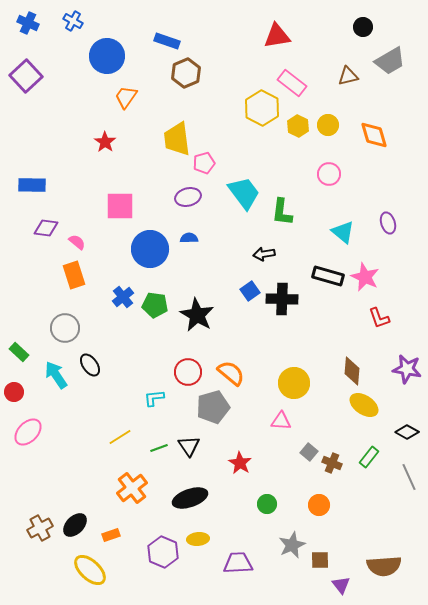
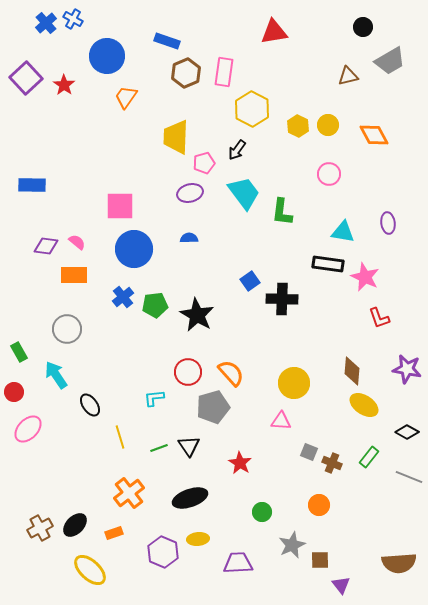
blue cross at (73, 21): moved 2 px up
blue cross at (28, 23): moved 18 px right; rotated 25 degrees clockwise
red triangle at (277, 36): moved 3 px left, 4 px up
purple square at (26, 76): moved 2 px down
pink rectangle at (292, 83): moved 68 px left, 11 px up; rotated 60 degrees clockwise
yellow hexagon at (262, 108): moved 10 px left, 1 px down
orange diamond at (374, 135): rotated 12 degrees counterclockwise
yellow trapezoid at (177, 139): moved 1 px left, 2 px up; rotated 9 degrees clockwise
red star at (105, 142): moved 41 px left, 57 px up
purple ellipse at (188, 197): moved 2 px right, 4 px up
purple ellipse at (388, 223): rotated 10 degrees clockwise
purple diamond at (46, 228): moved 18 px down
cyan triangle at (343, 232): rotated 30 degrees counterclockwise
blue circle at (150, 249): moved 16 px left
black arrow at (264, 254): moved 27 px left, 104 px up; rotated 45 degrees counterclockwise
orange rectangle at (74, 275): rotated 72 degrees counterclockwise
black rectangle at (328, 276): moved 12 px up; rotated 8 degrees counterclockwise
blue square at (250, 291): moved 10 px up
green pentagon at (155, 305): rotated 15 degrees counterclockwise
gray circle at (65, 328): moved 2 px right, 1 px down
green rectangle at (19, 352): rotated 18 degrees clockwise
black ellipse at (90, 365): moved 40 px down
orange semicircle at (231, 373): rotated 8 degrees clockwise
pink ellipse at (28, 432): moved 3 px up
yellow line at (120, 437): rotated 75 degrees counterclockwise
gray square at (309, 452): rotated 18 degrees counterclockwise
gray line at (409, 477): rotated 44 degrees counterclockwise
orange cross at (132, 488): moved 3 px left, 5 px down
green circle at (267, 504): moved 5 px left, 8 px down
orange rectangle at (111, 535): moved 3 px right, 2 px up
brown semicircle at (384, 566): moved 15 px right, 3 px up
